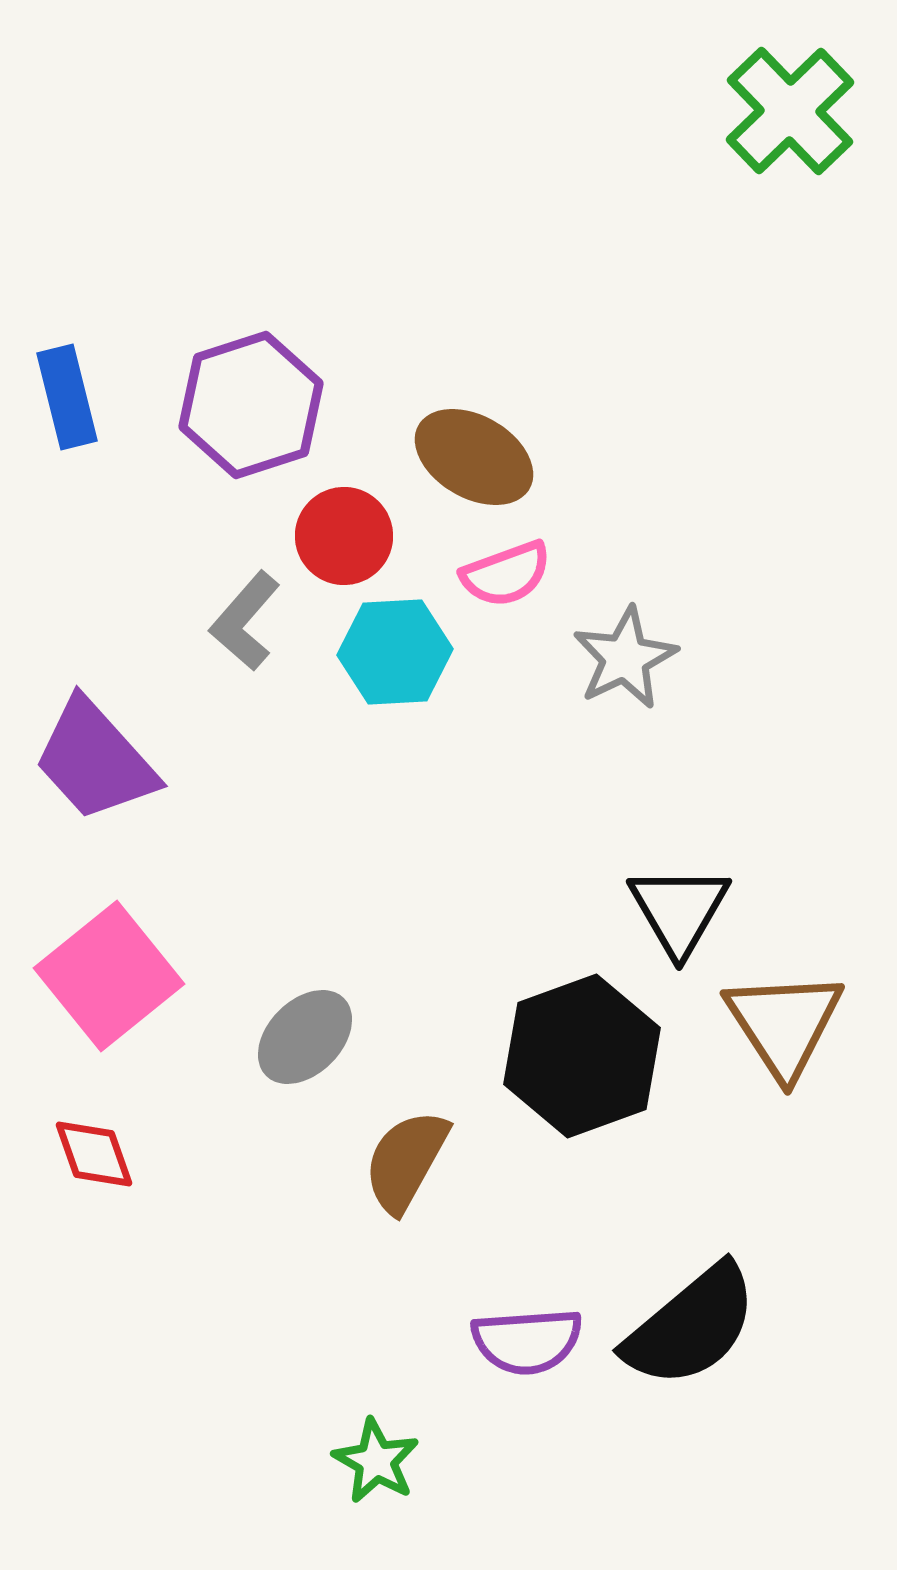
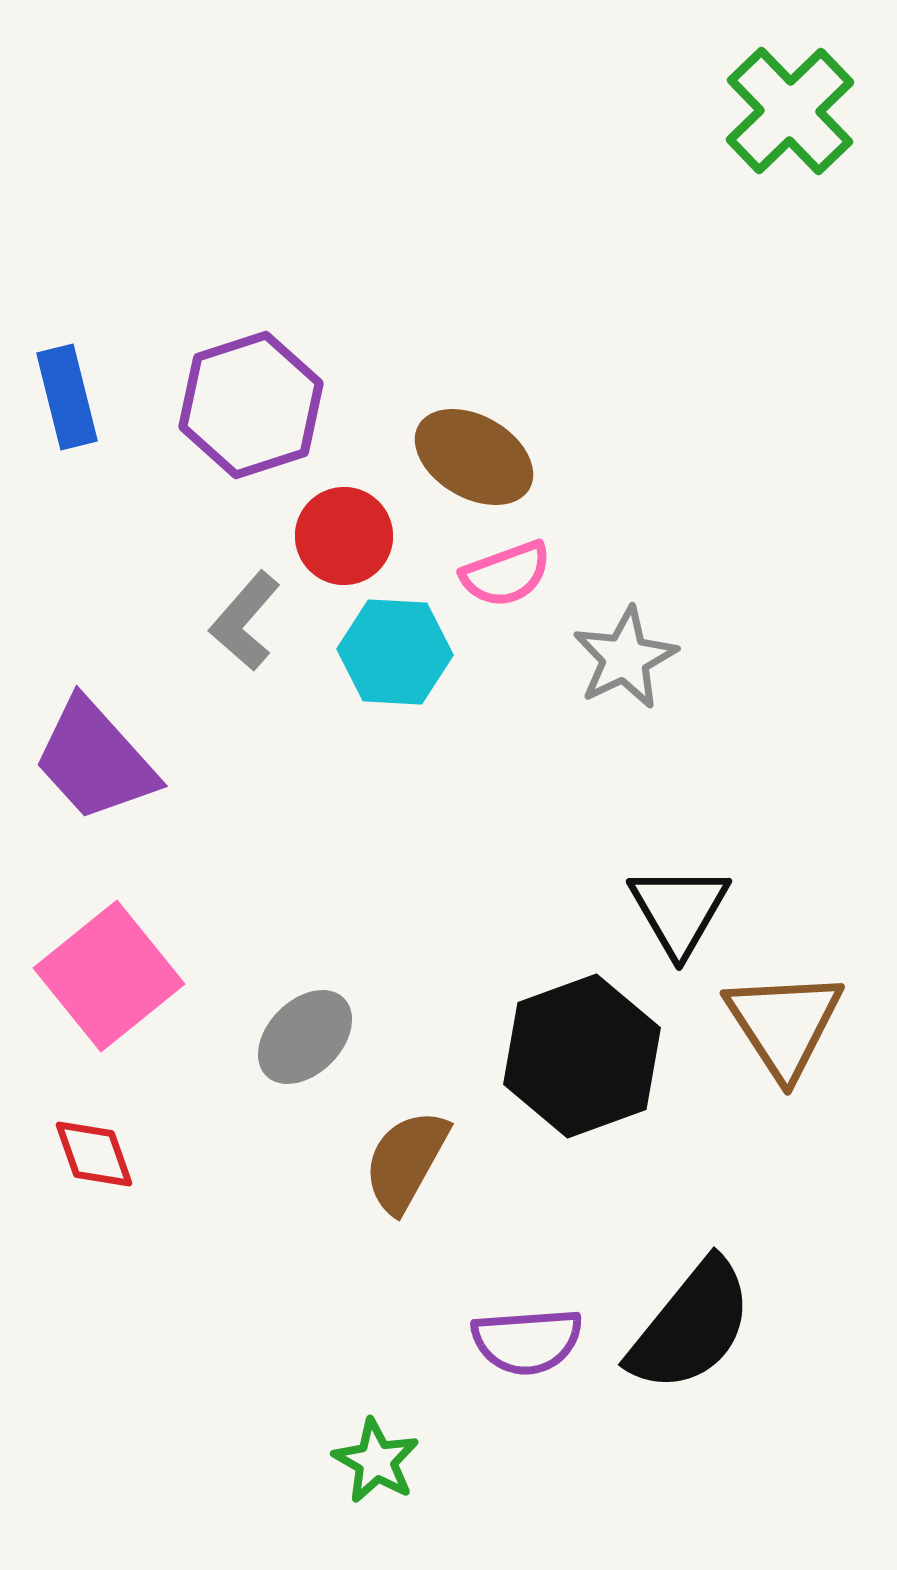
cyan hexagon: rotated 6 degrees clockwise
black semicircle: rotated 11 degrees counterclockwise
